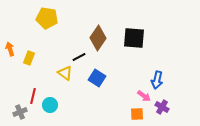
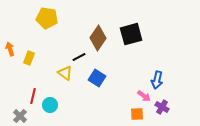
black square: moved 3 px left, 4 px up; rotated 20 degrees counterclockwise
gray cross: moved 4 px down; rotated 24 degrees counterclockwise
